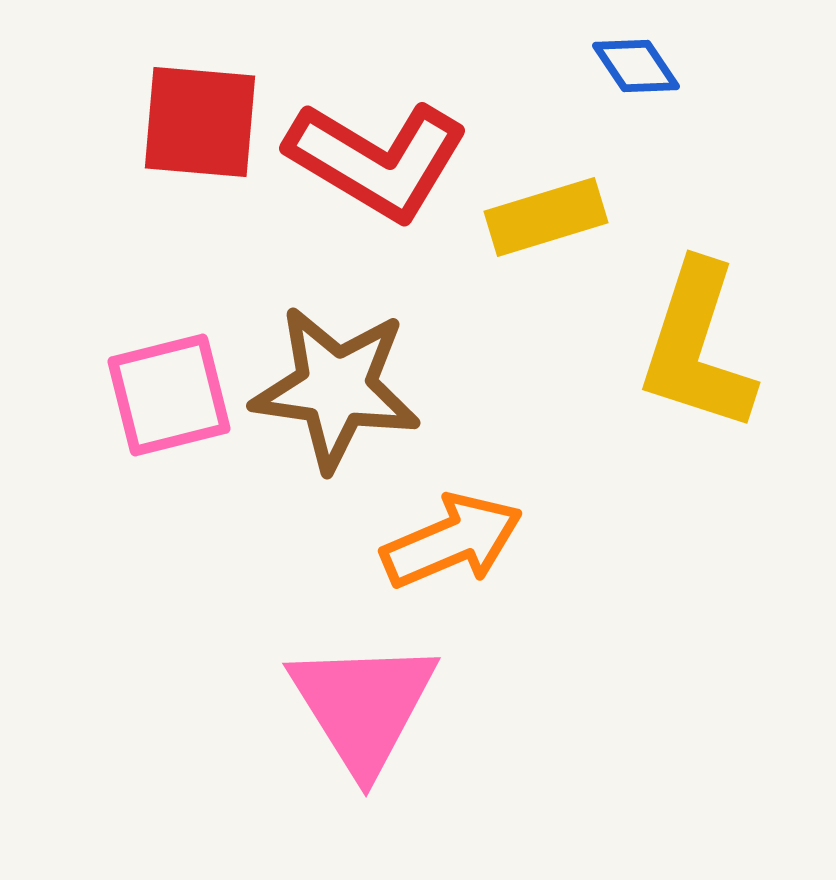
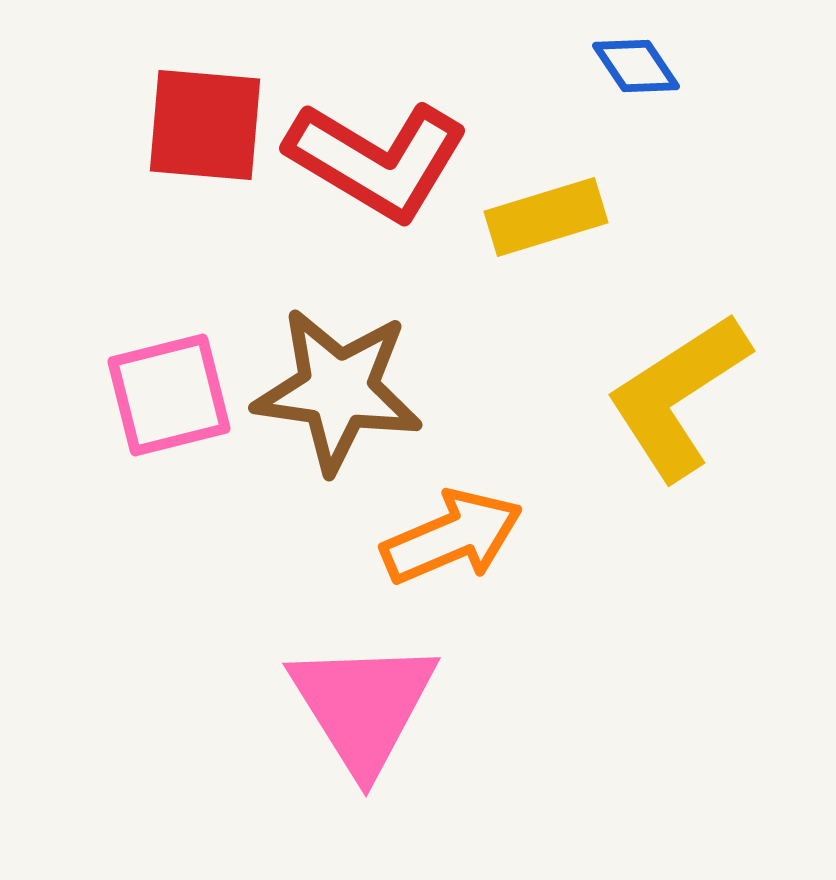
red square: moved 5 px right, 3 px down
yellow L-shape: moved 19 px left, 49 px down; rotated 39 degrees clockwise
brown star: moved 2 px right, 2 px down
orange arrow: moved 4 px up
